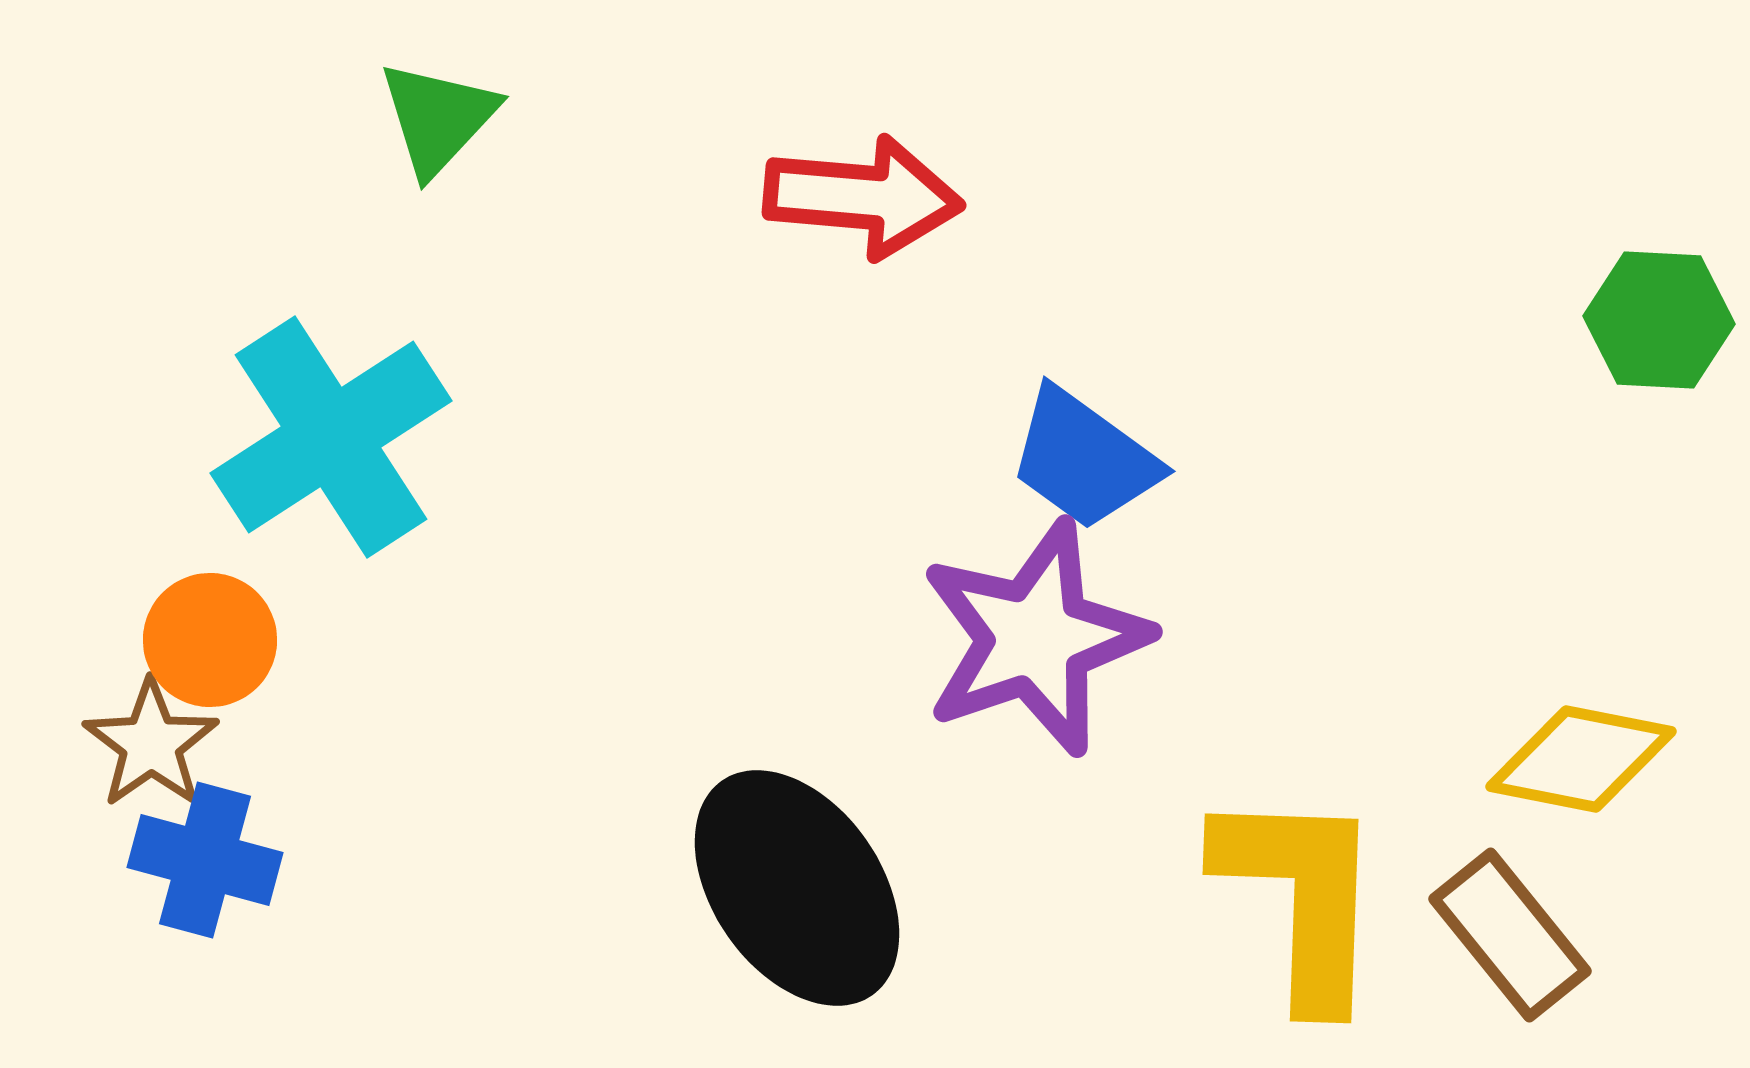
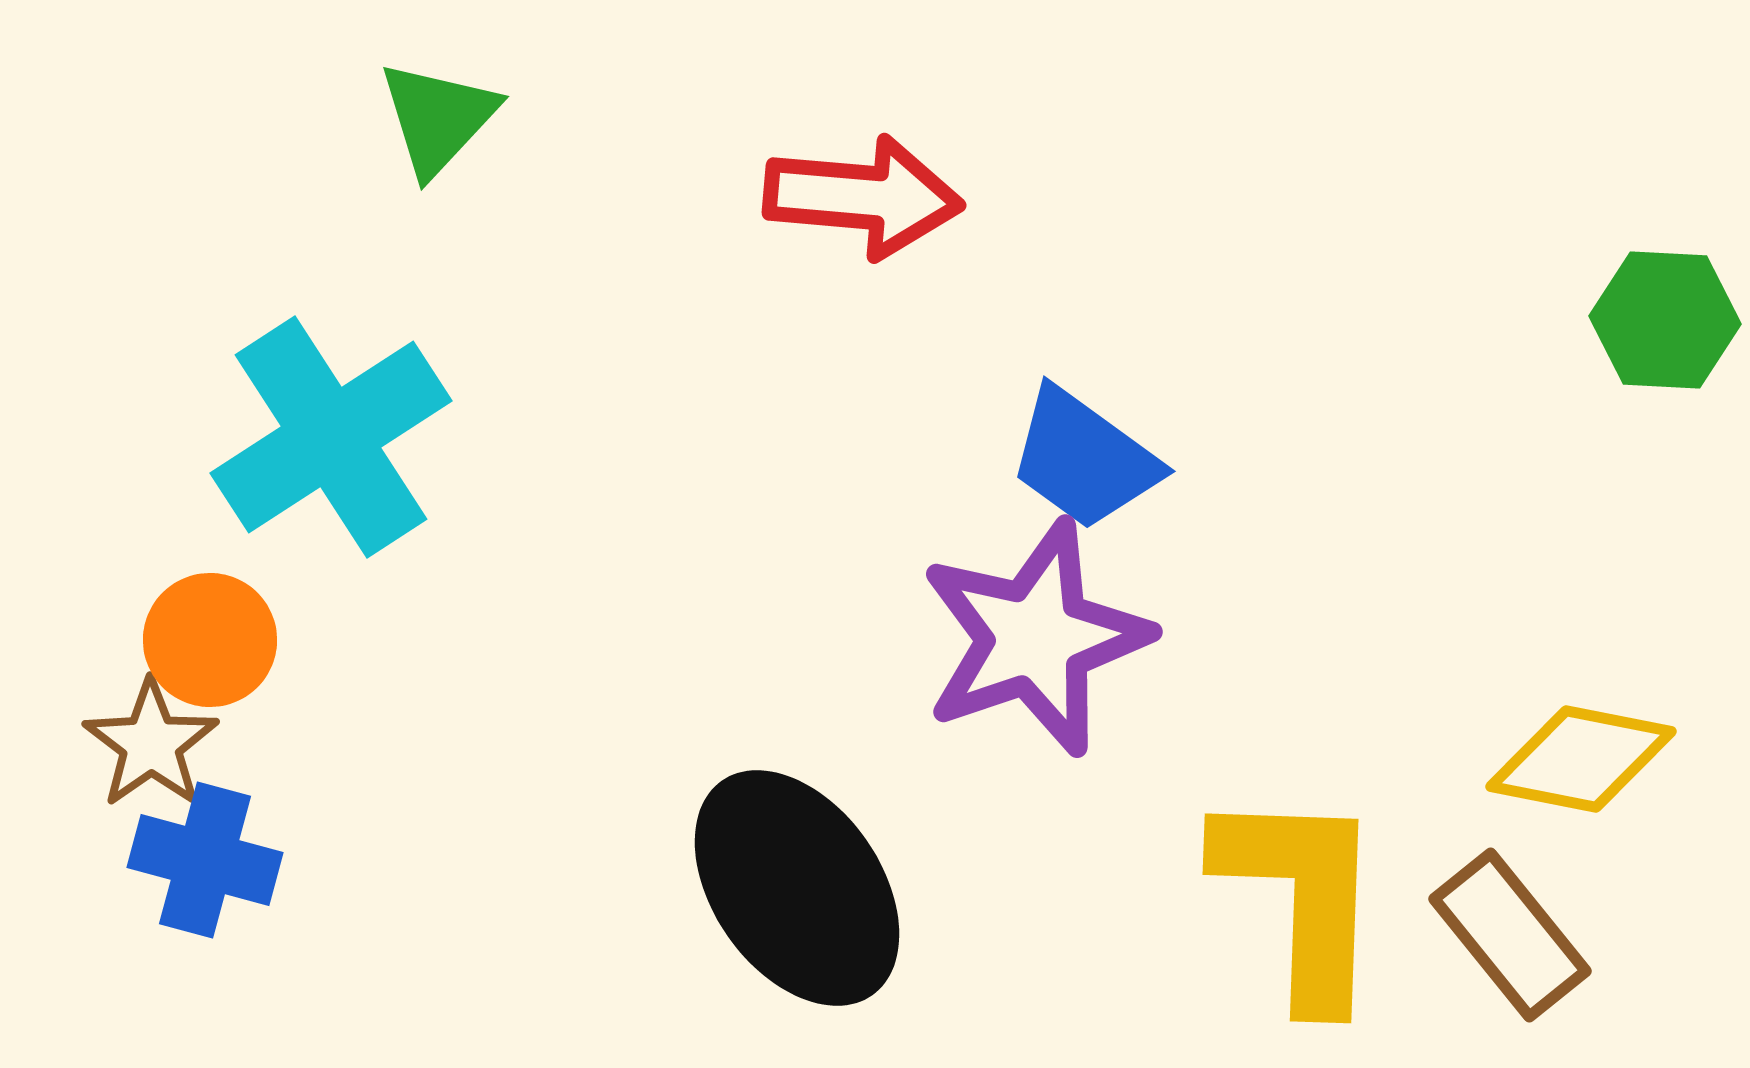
green hexagon: moved 6 px right
